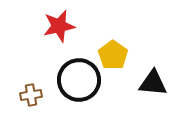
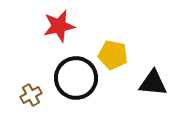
yellow pentagon: rotated 24 degrees counterclockwise
black circle: moved 3 px left, 2 px up
brown cross: rotated 20 degrees counterclockwise
